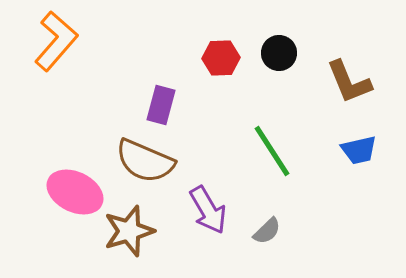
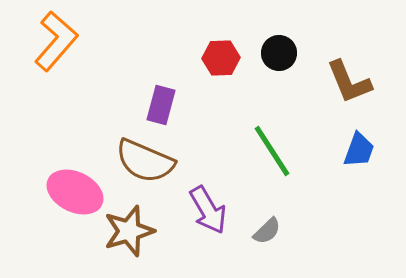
blue trapezoid: rotated 57 degrees counterclockwise
